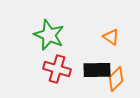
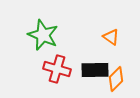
green star: moved 6 px left
black rectangle: moved 2 px left
